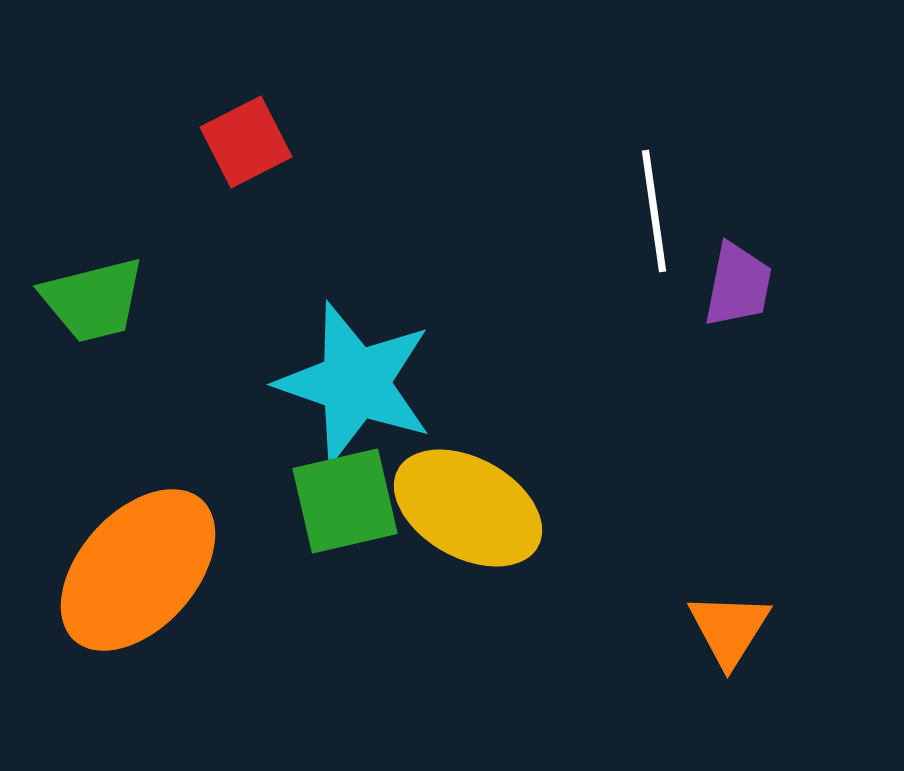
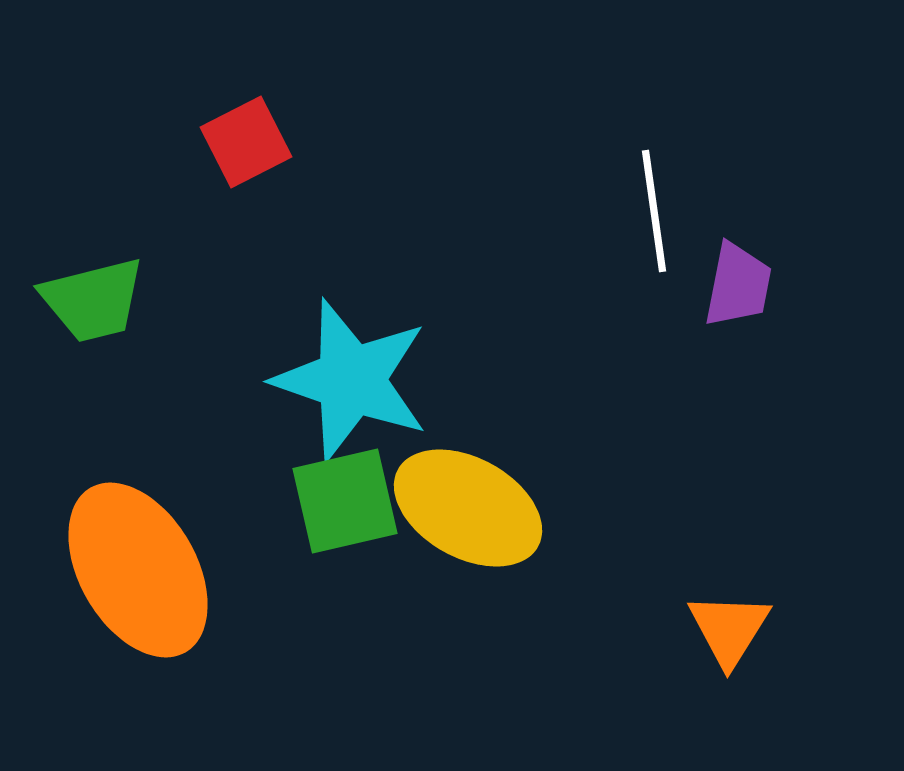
cyan star: moved 4 px left, 3 px up
orange ellipse: rotated 72 degrees counterclockwise
